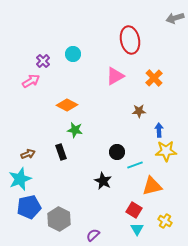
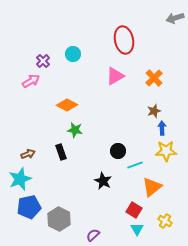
red ellipse: moved 6 px left
brown star: moved 15 px right; rotated 16 degrees counterclockwise
blue arrow: moved 3 px right, 2 px up
black circle: moved 1 px right, 1 px up
orange triangle: moved 1 px down; rotated 25 degrees counterclockwise
